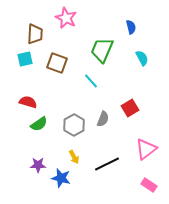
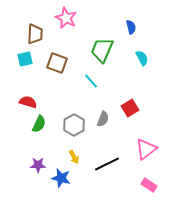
green semicircle: rotated 30 degrees counterclockwise
